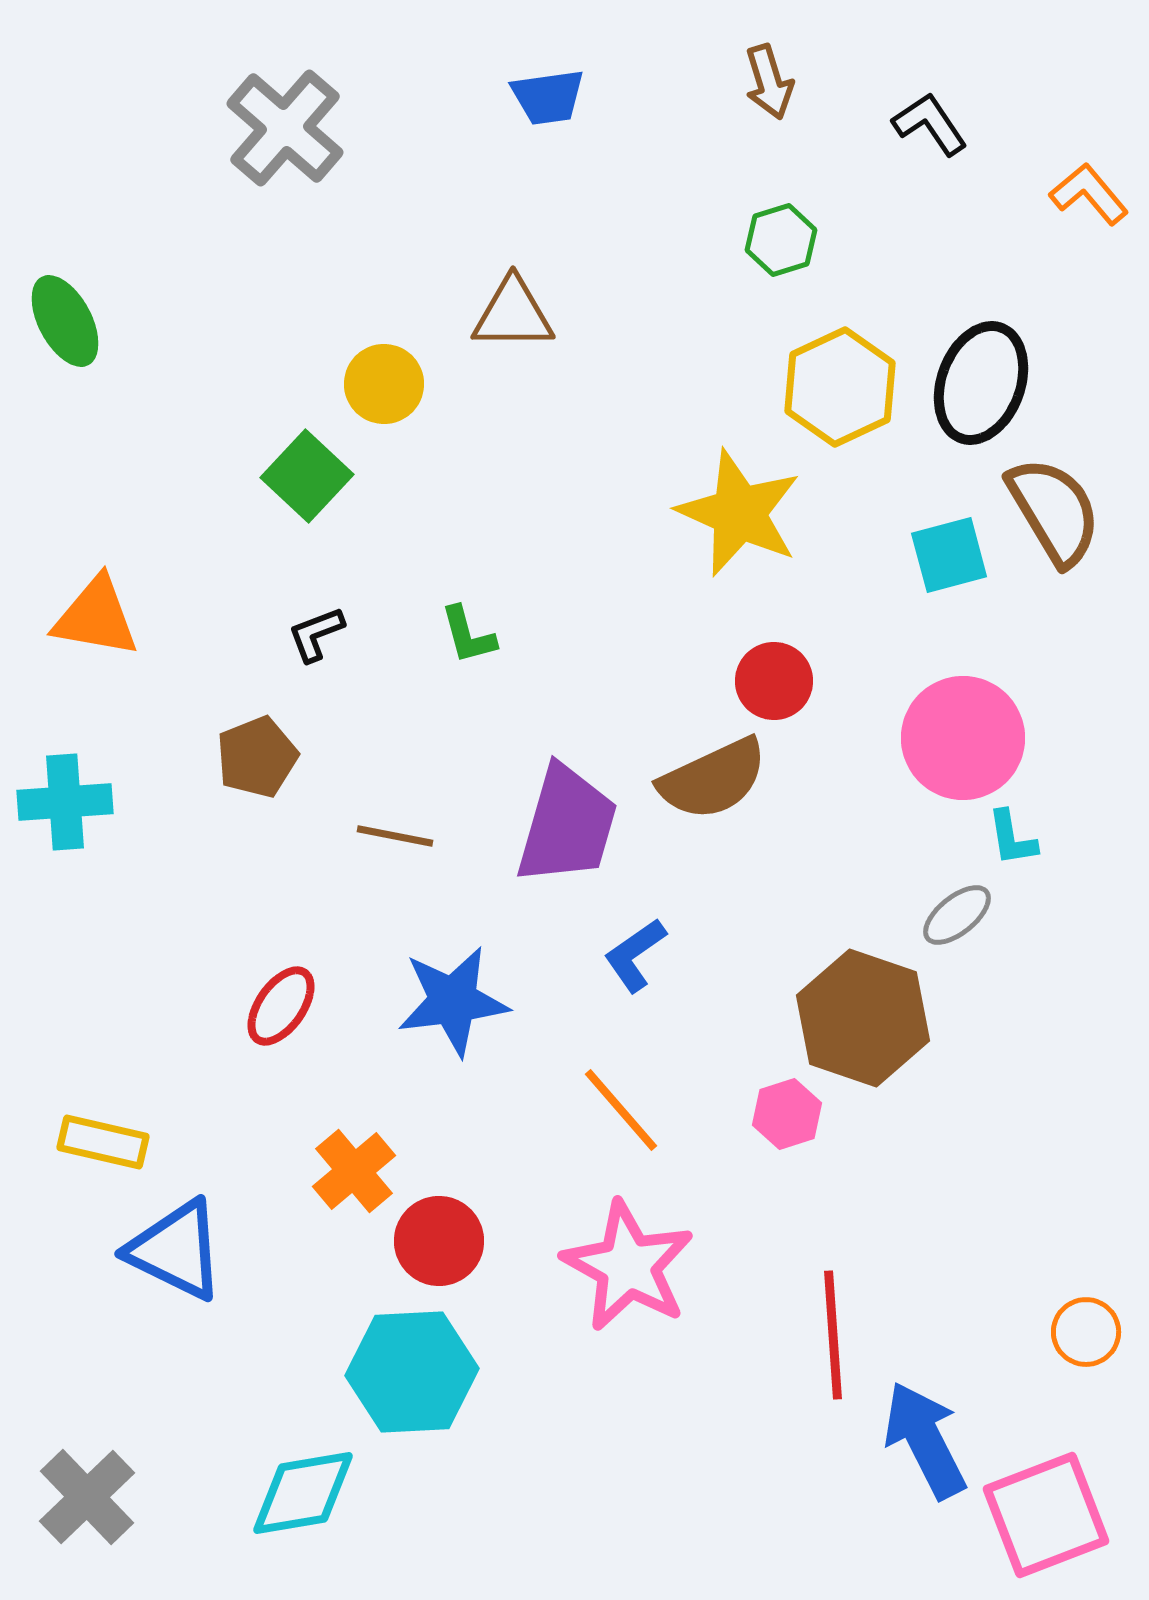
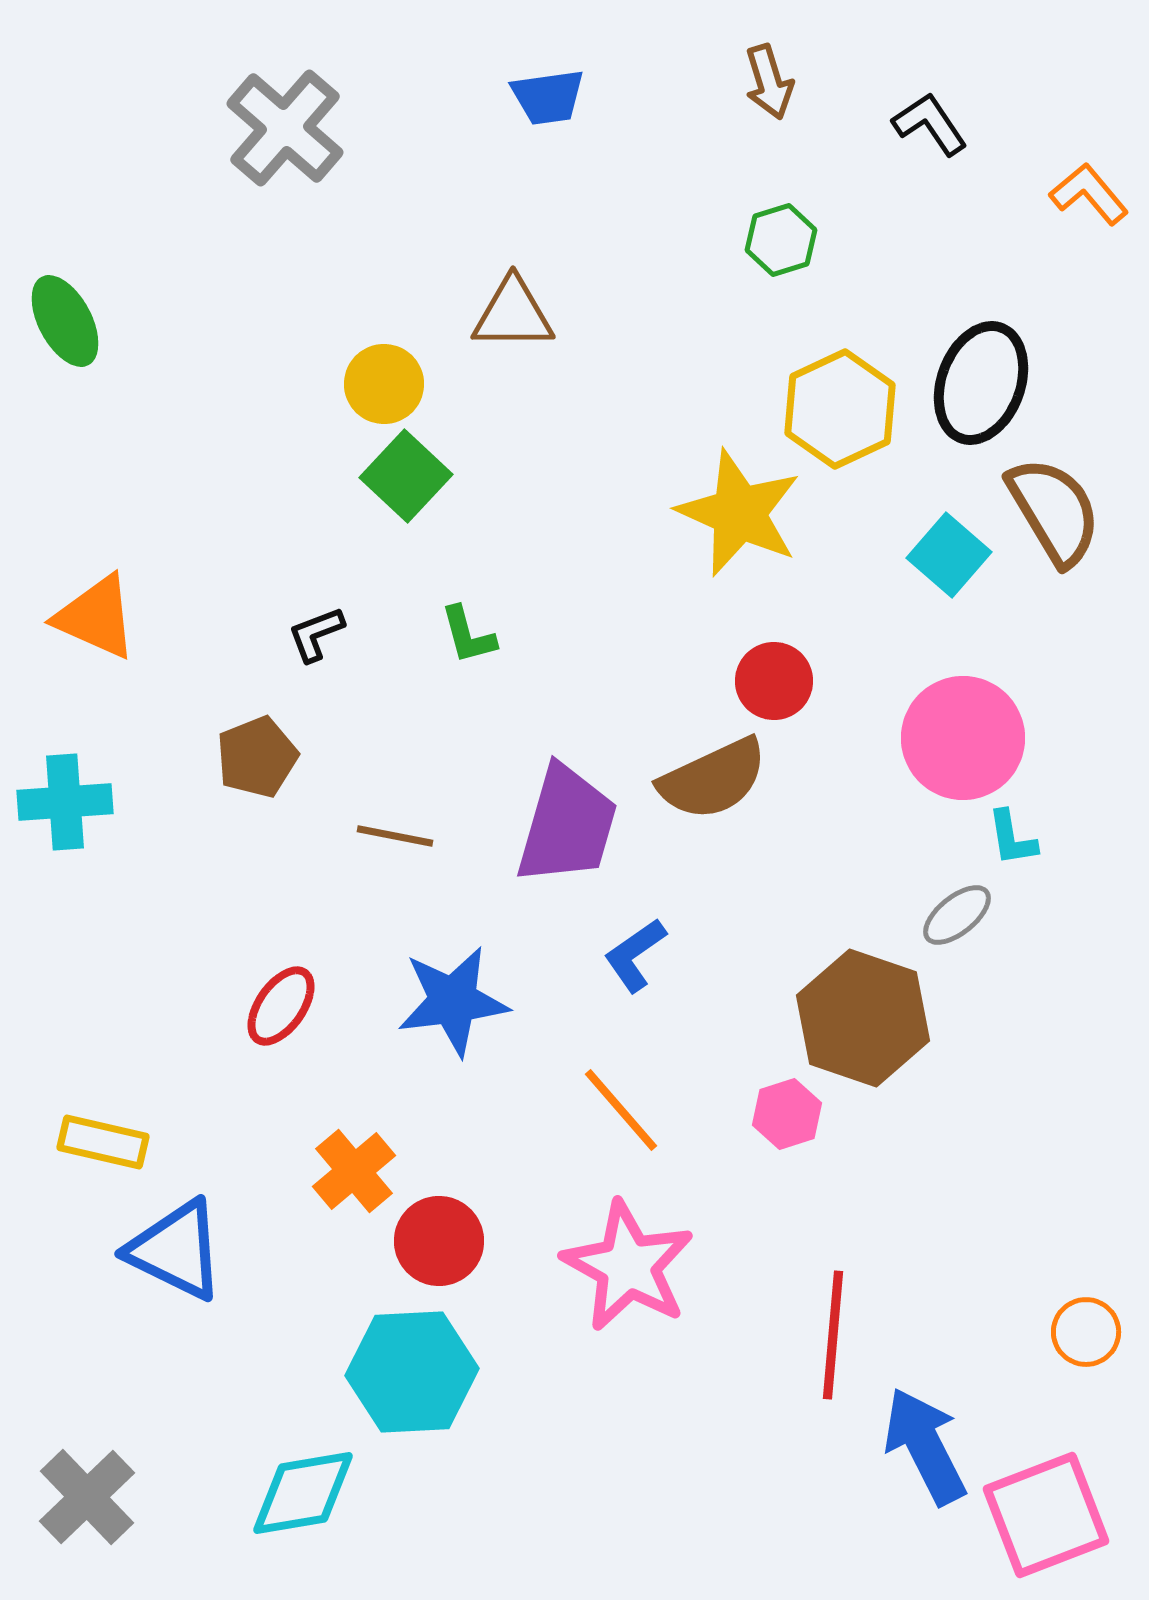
yellow hexagon at (840, 387): moved 22 px down
green square at (307, 476): moved 99 px right
cyan square at (949, 555): rotated 34 degrees counterclockwise
orange triangle at (96, 617): rotated 14 degrees clockwise
red line at (833, 1335): rotated 9 degrees clockwise
blue arrow at (925, 1440): moved 6 px down
